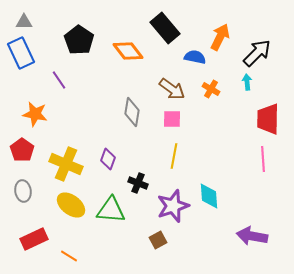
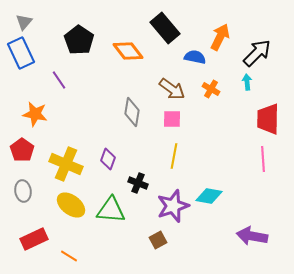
gray triangle: rotated 48 degrees counterclockwise
cyan diamond: rotated 76 degrees counterclockwise
